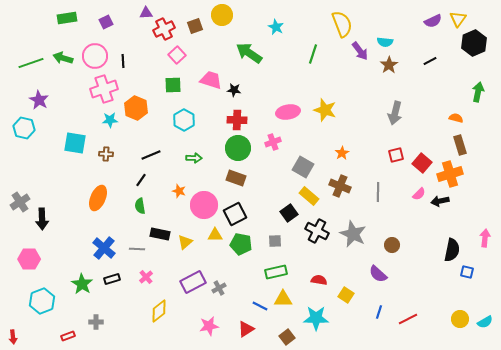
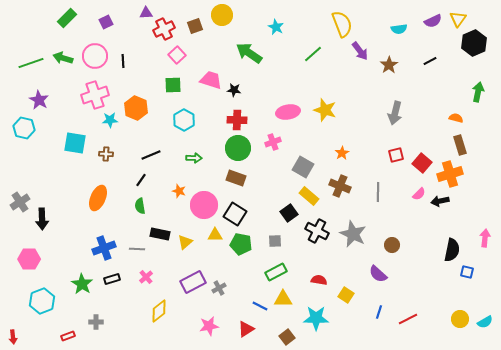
green rectangle at (67, 18): rotated 36 degrees counterclockwise
cyan semicircle at (385, 42): moved 14 px right, 13 px up; rotated 14 degrees counterclockwise
green line at (313, 54): rotated 30 degrees clockwise
pink cross at (104, 89): moved 9 px left, 6 px down
black square at (235, 214): rotated 30 degrees counterclockwise
blue cross at (104, 248): rotated 30 degrees clockwise
green rectangle at (276, 272): rotated 15 degrees counterclockwise
